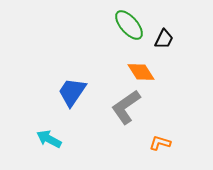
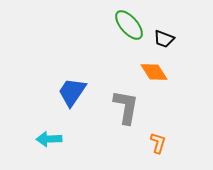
black trapezoid: rotated 85 degrees clockwise
orange diamond: moved 13 px right
gray L-shape: rotated 135 degrees clockwise
cyan arrow: rotated 30 degrees counterclockwise
orange L-shape: moved 2 px left; rotated 90 degrees clockwise
